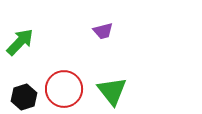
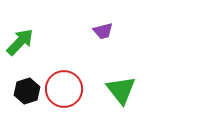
green triangle: moved 9 px right, 1 px up
black hexagon: moved 3 px right, 6 px up
